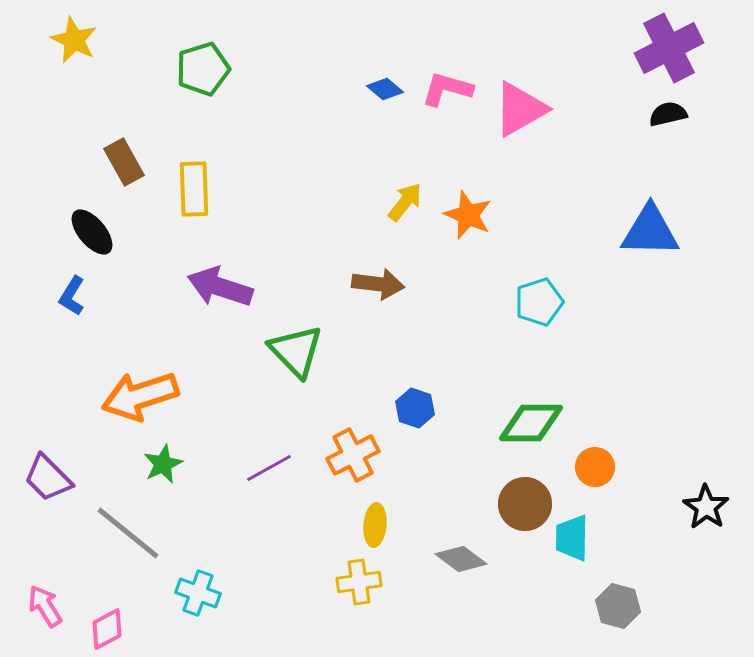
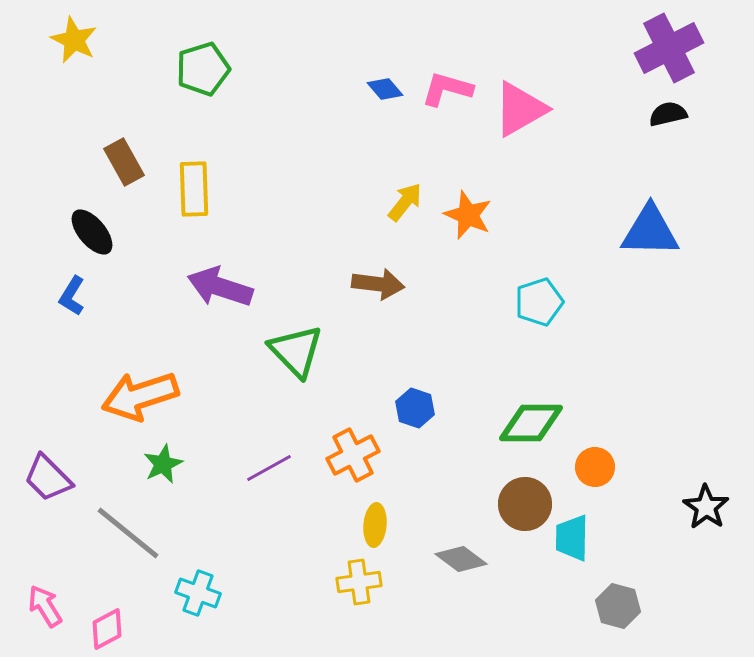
blue diamond: rotated 9 degrees clockwise
